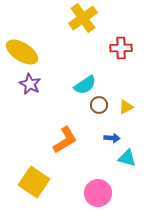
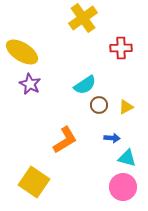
pink circle: moved 25 px right, 6 px up
